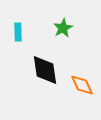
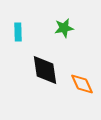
green star: moved 1 px right; rotated 18 degrees clockwise
orange diamond: moved 1 px up
